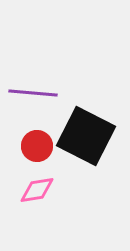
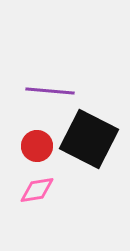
purple line: moved 17 px right, 2 px up
black square: moved 3 px right, 3 px down
